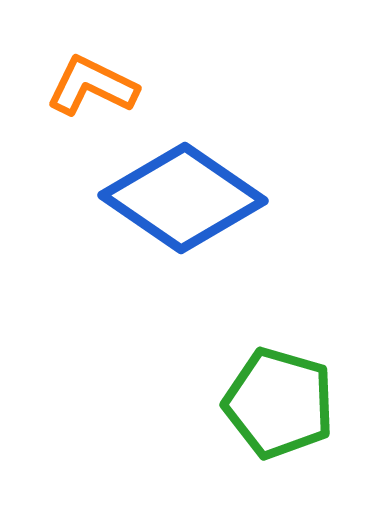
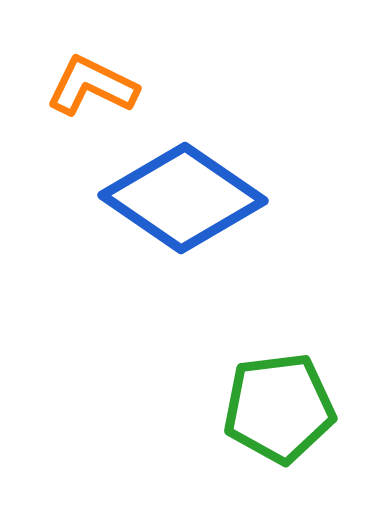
green pentagon: moved 5 px down; rotated 23 degrees counterclockwise
